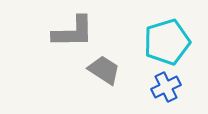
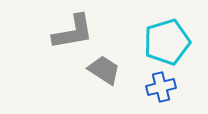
gray L-shape: rotated 9 degrees counterclockwise
blue cross: moved 5 px left; rotated 12 degrees clockwise
